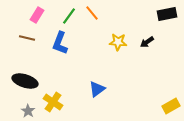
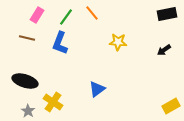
green line: moved 3 px left, 1 px down
black arrow: moved 17 px right, 8 px down
